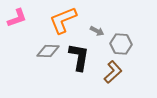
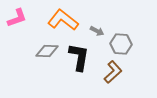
orange L-shape: rotated 60 degrees clockwise
gray diamond: moved 1 px left
